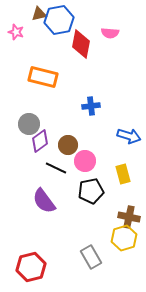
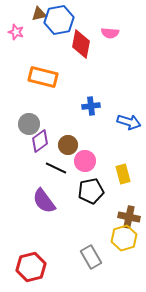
blue arrow: moved 14 px up
